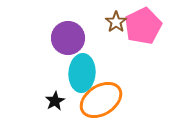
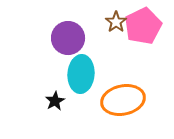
cyan ellipse: moved 1 px left, 1 px down
orange ellipse: moved 22 px right; rotated 21 degrees clockwise
